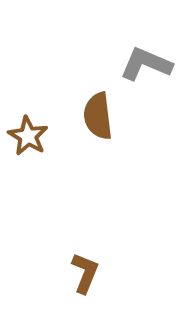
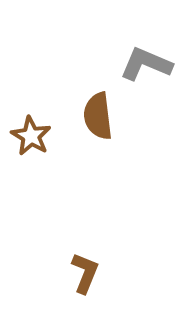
brown star: moved 3 px right
